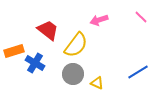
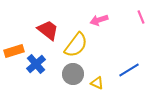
pink line: rotated 24 degrees clockwise
blue cross: moved 1 px right, 1 px down; rotated 18 degrees clockwise
blue line: moved 9 px left, 2 px up
